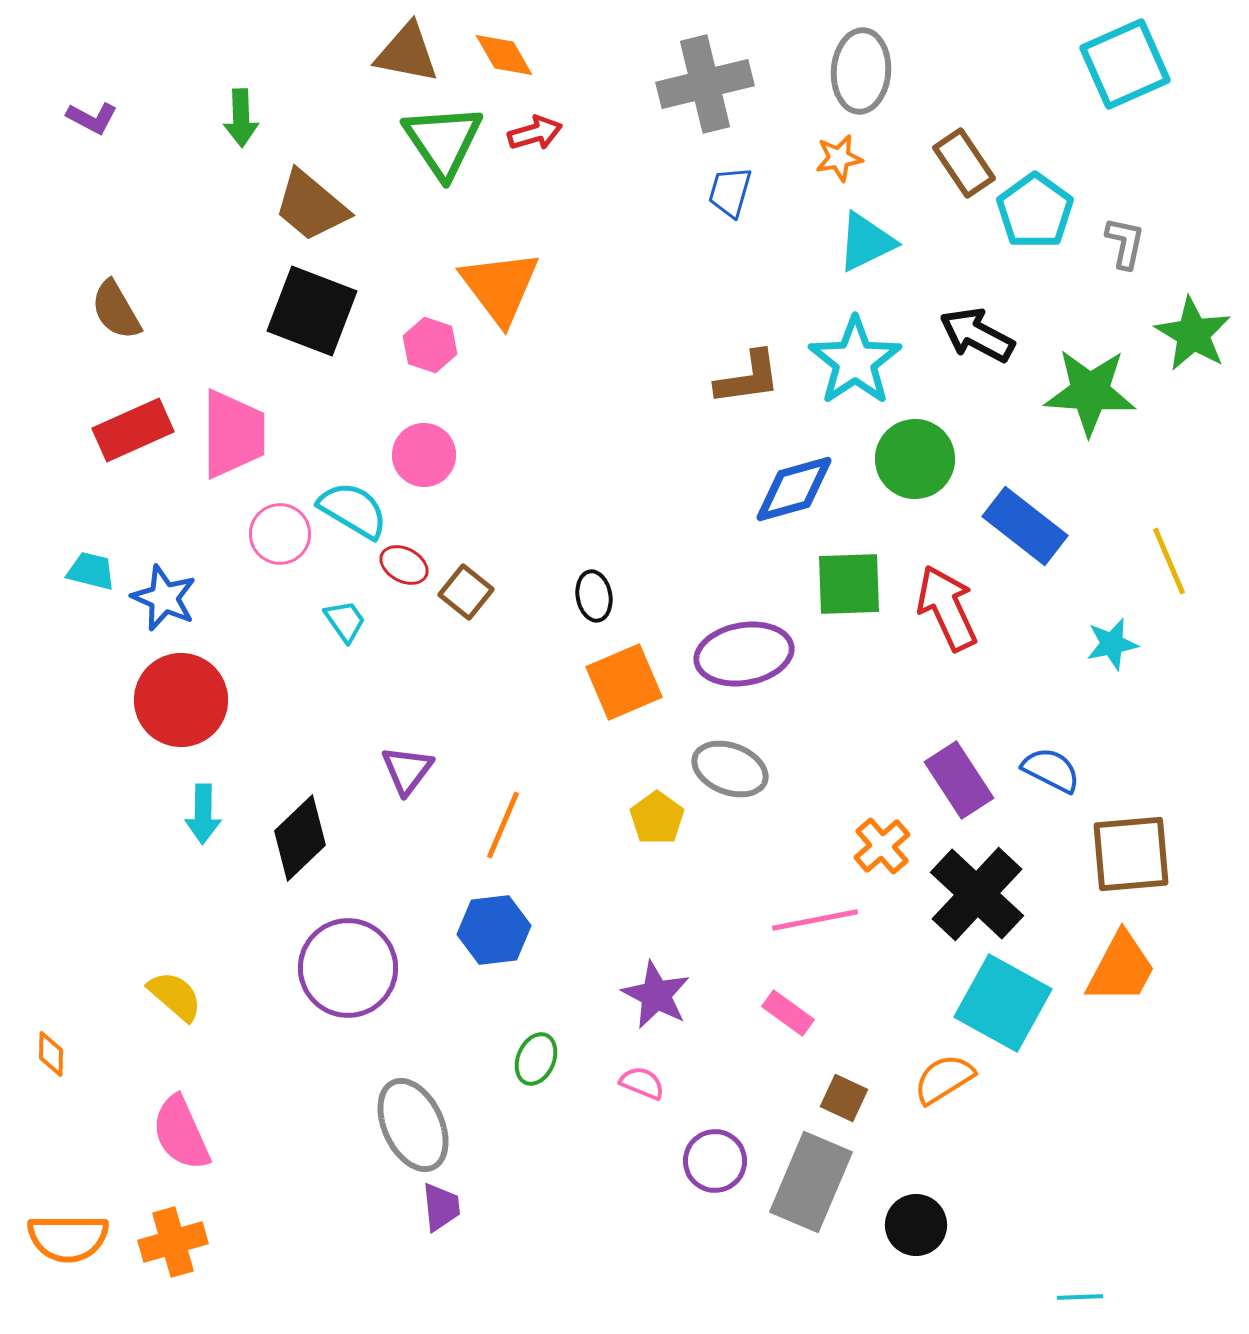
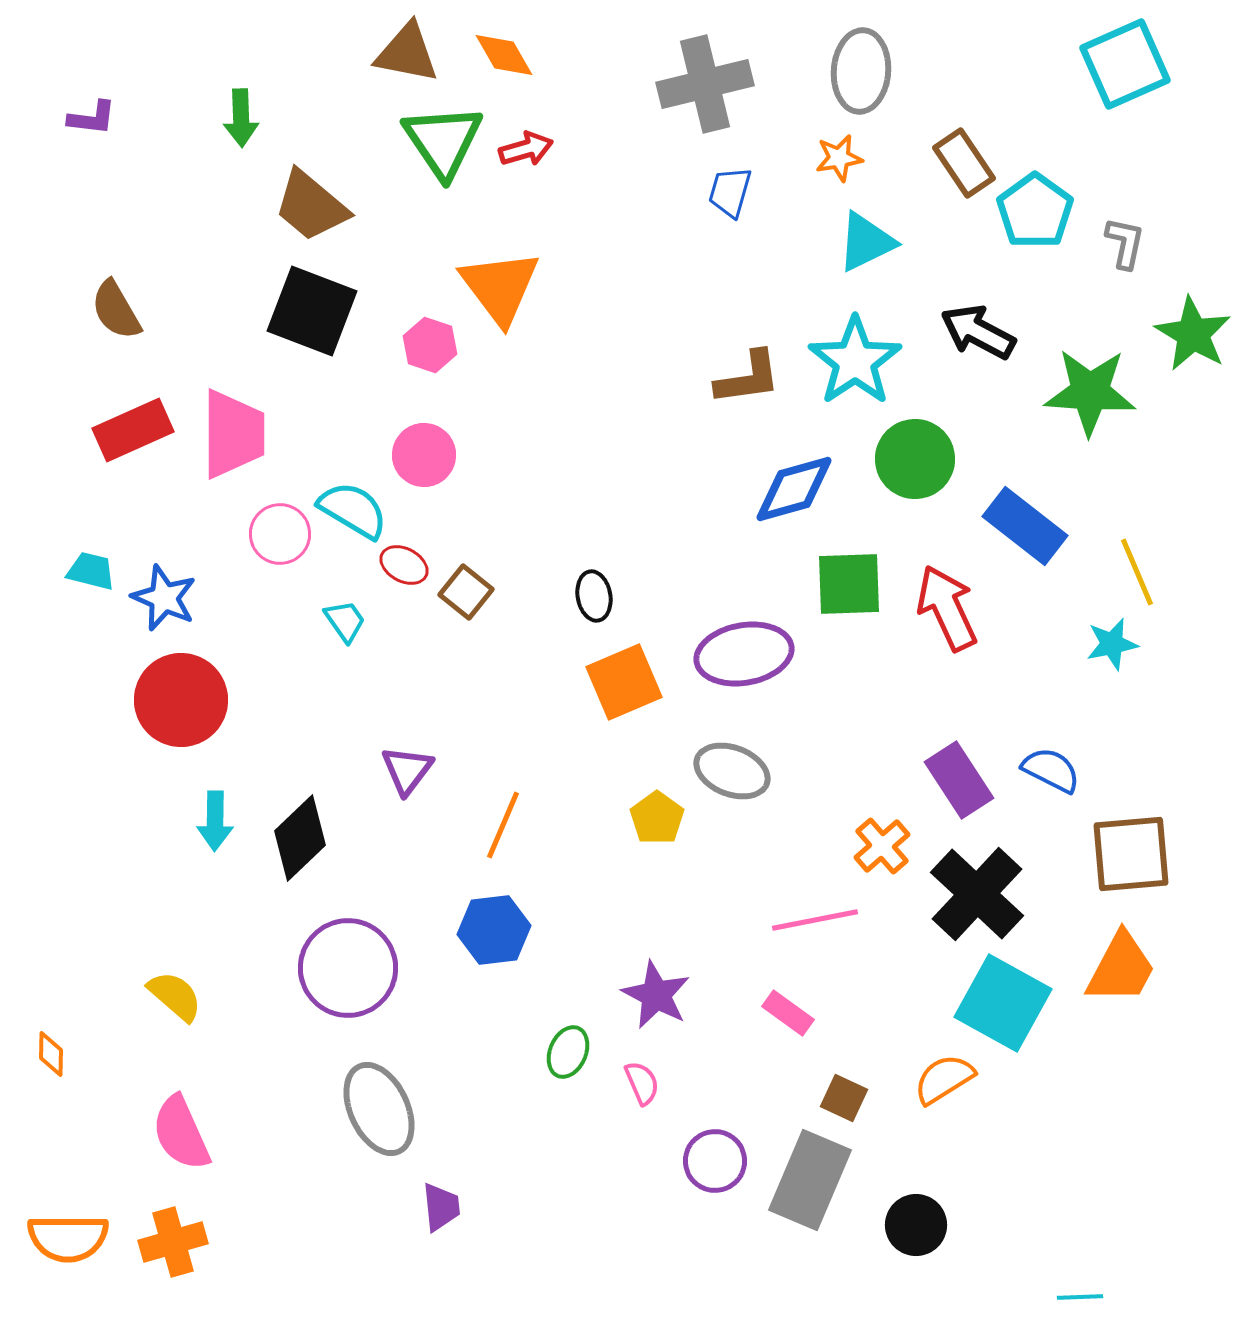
purple L-shape at (92, 118): rotated 21 degrees counterclockwise
red arrow at (535, 133): moved 9 px left, 16 px down
black arrow at (977, 335): moved 1 px right, 3 px up
yellow line at (1169, 561): moved 32 px left, 11 px down
gray ellipse at (730, 769): moved 2 px right, 2 px down
cyan arrow at (203, 814): moved 12 px right, 7 px down
green ellipse at (536, 1059): moved 32 px right, 7 px up
pink semicircle at (642, 1083): rotated 45 degrees clockwise
gray ellipse at (413, 1125): moved 34 px left, 16 px up
gray rectangle at (811, 1182): moved 1 px left, 2 px up
